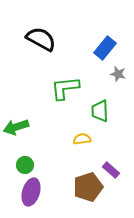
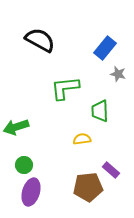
black semicircle: moved 1 px left, 1 px down
green circle: moved 1 px left
brown pentagon: rotated 12 degrees clockwise
